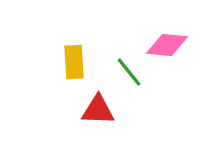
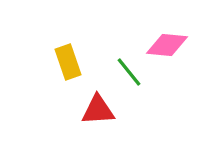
yellow rectangle: moved 6 px left; rotated 16 degrees counterclockwise
red triangle: rotated 6 degrees counterclockwise
